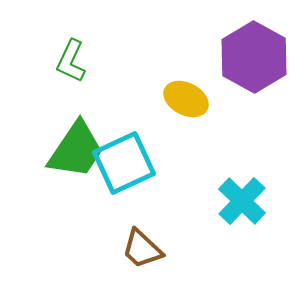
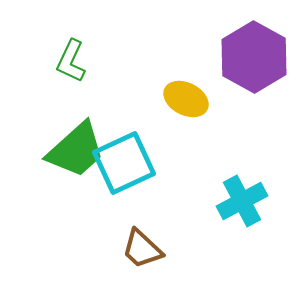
green trapezoid: rotated 14 degrees clockwise
cyan cross: rotated 18 degrees clockwise
